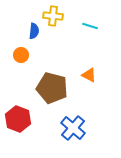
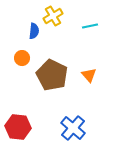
yellow cross: rotated 36 degrees counterclockwise
cyan line: rotated 28 degrees counterclockwise
orange circle: moved 1 px right, 3 px down
orange triangle: rotated 21 degrees clockwise
brown pentagon: moved 13 px up; rotated 12 degrees clockwise
red hexagon: moved 8 px down; rotated 15 degrees counterclockwise
